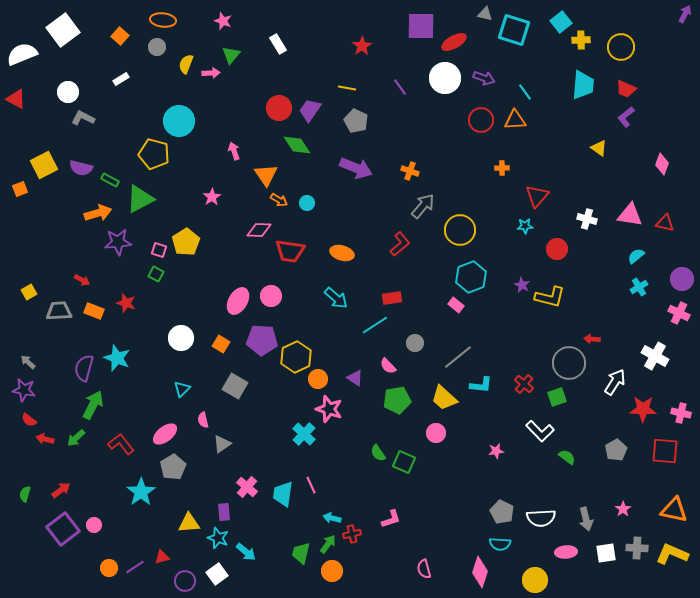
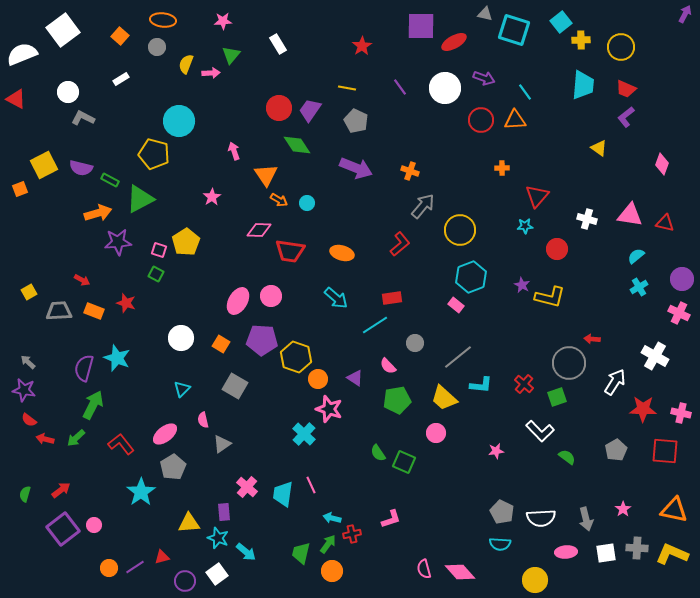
pink star at (223, 21): rotated 24 degrees counterclockwise
white circle at (445, 78): moved 10 px down
yellow hexagon at (296, 357): rotated 16 degrees counterclockwise
pink diamond at (480, 572): moved 20 px left; rotated 60 degrees counterclockwise
